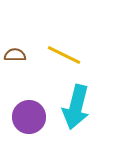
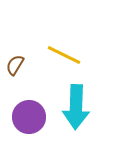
brown semicircle: moved 10 px down; rotated 60 degrees counterclockwise
cyan arrow: rotated 12 degrees counterclockwise
